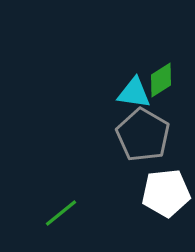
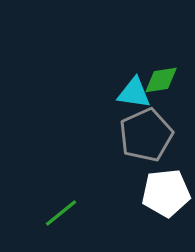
green diamond: rotated 24 degrees clockwise
gray pentagon: moved 3 px right; rotated 18 degrees clockwise
